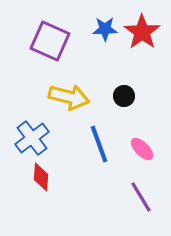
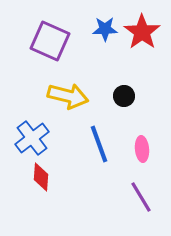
yellow arrow: moved 1 px left, 1 px up
pink ellipse: rotated 40 degrees clockwise
